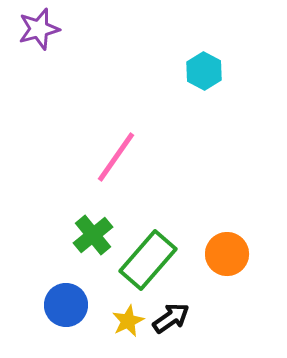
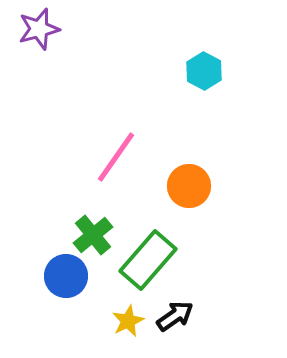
orange circle: moved 38 px left, 68 px up
blue circle: moved 29 px up
black arrow: moved 4 px right, 2 px up
